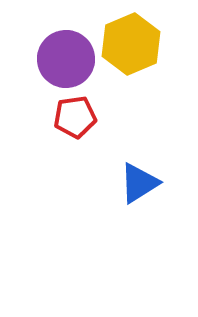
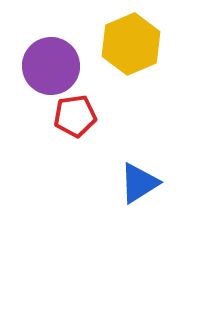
purple circle: moved 15 px left, 7 px down
red pentagon: moved 1 px up
